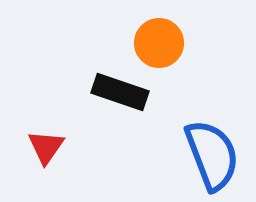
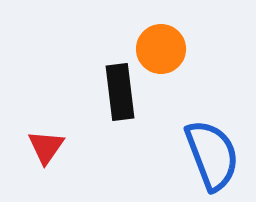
orange circle: moved 2 px right, 6 px down
black rectangle: rotated 64 degrees clockwise
